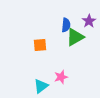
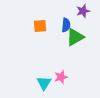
purple star: moved 6 px left, 10 px up; rotated 16 degrees clockwise
orange square: moved 19 px up
cyan triangle: moved 3 px right, 3 px up; rotated 21 degrees counterclockwise
